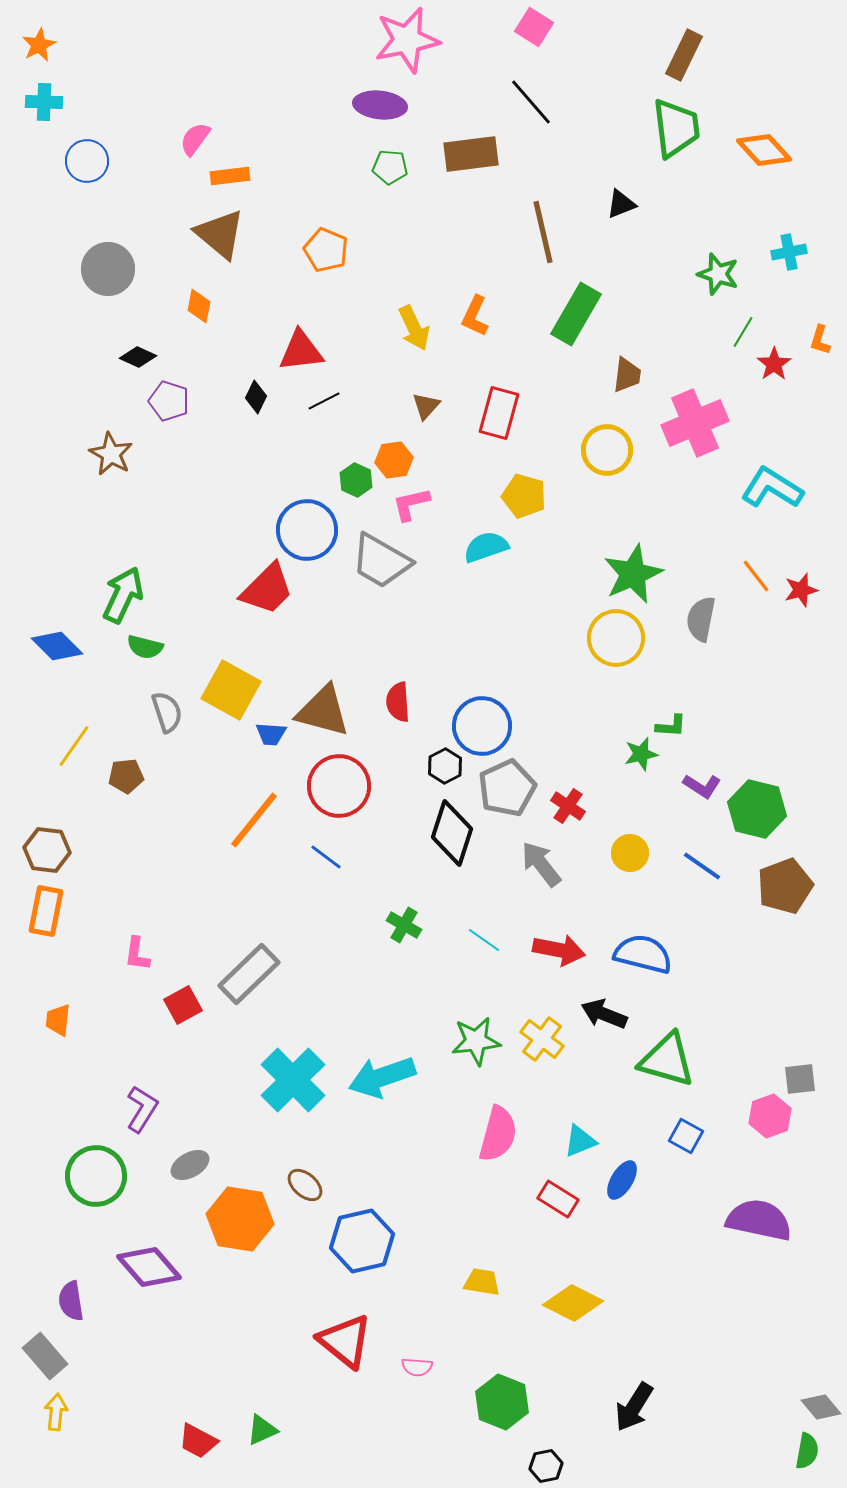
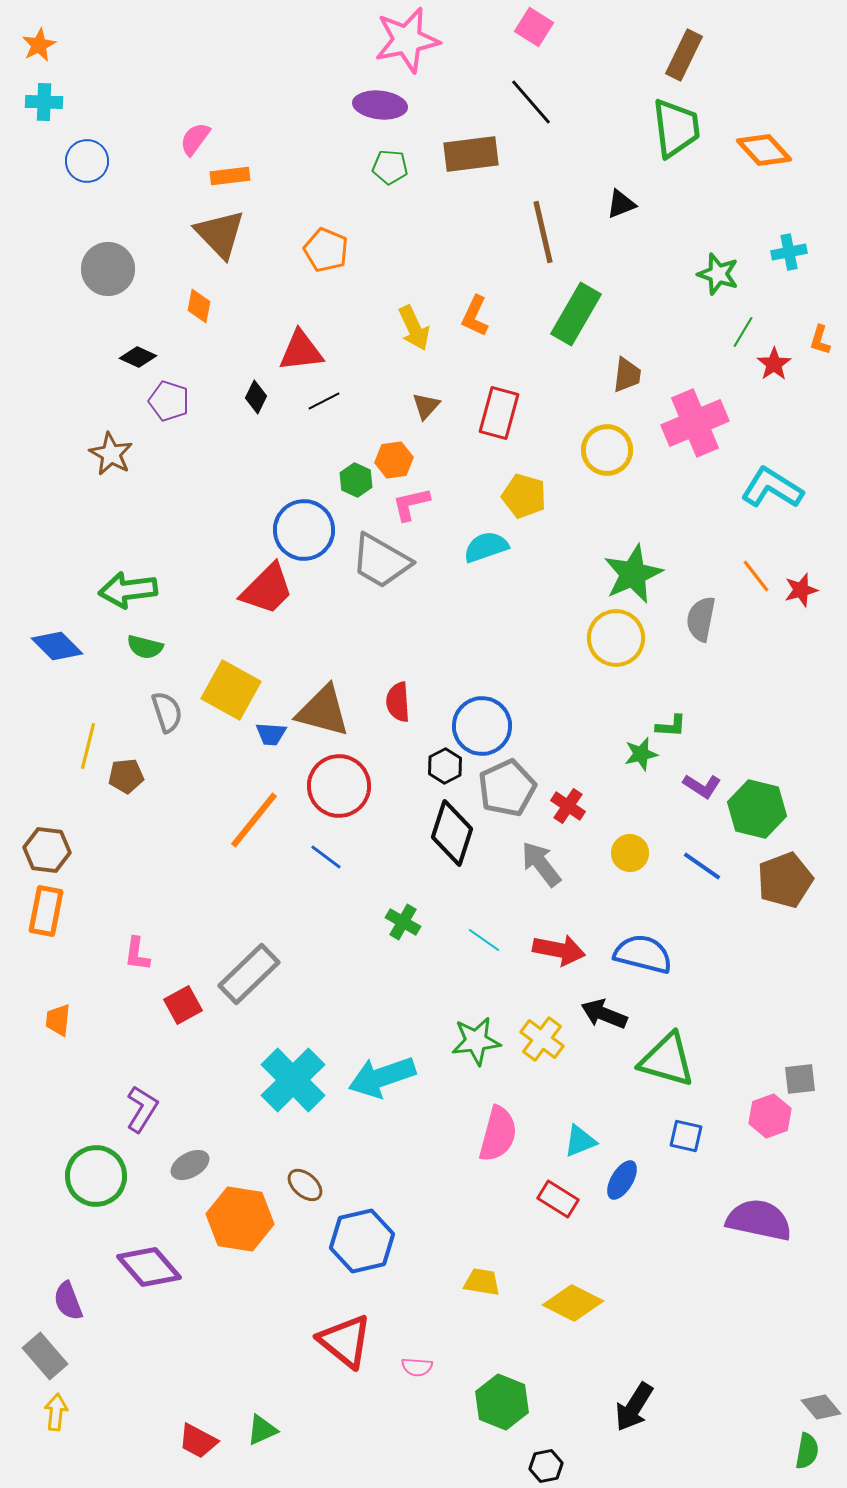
brown triangle at (220, 234): rotated 6 degrees clockwise
blue circle at (307, 530): moved 3 px left
green arrow at (123, 595): moved 5 px right, 5 px up; rotated 122 degrees counterclockwise
yellow line at (74, 746): moved 14 px right; rotated 21 degrees counterclockwise
brown pentagon at (785, 886): moved 6 px up
green cross at (404, 925): moved 1 px left, 3 px up
blue square at (686, 1136): rotated 16 degrees counterclockwise
purple semicircle at (71, 1301): moved 3 px left; rotated 12 degrees counterclockwise
